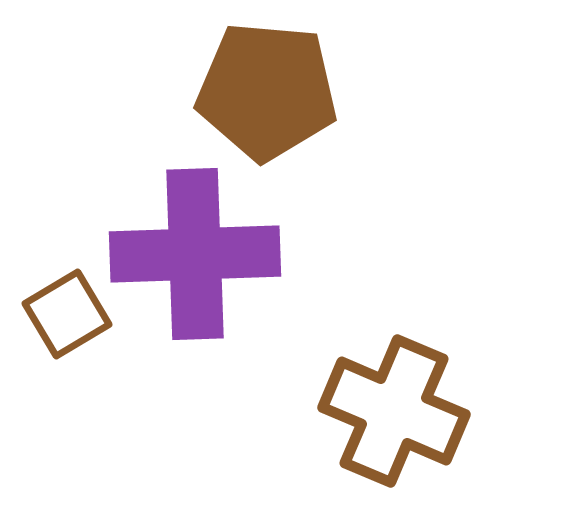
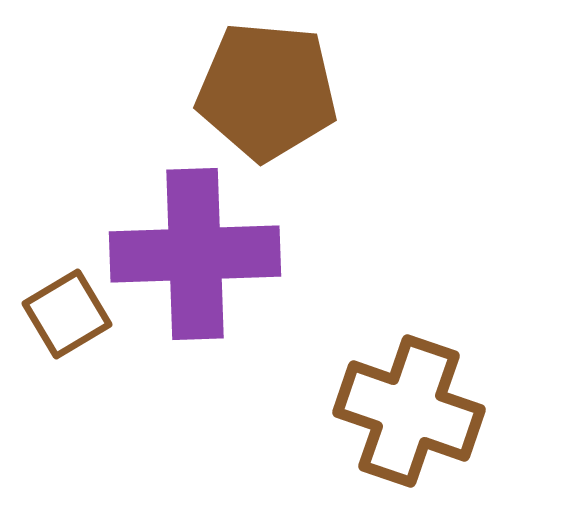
brown cross: moved 15 px right; rotated 4 degrees counterclockwise
